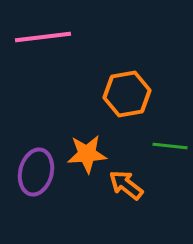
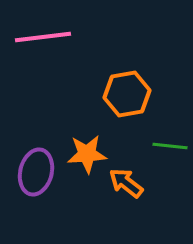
orange arrow: moved 2 px up
